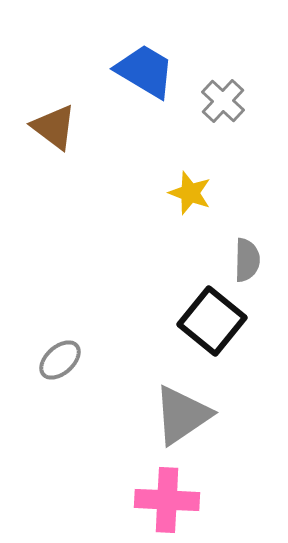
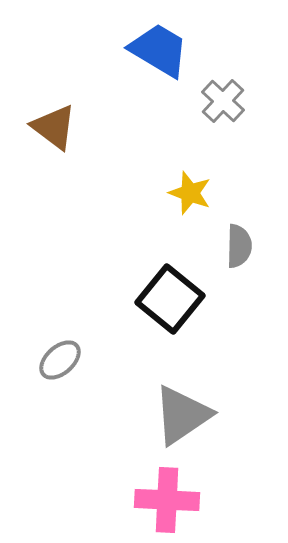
blue trapezoid: moved 14 px right, 21 px up
gray semicircle: moved 8 px left, 14 px up
black square: moved 42 px left, 22 px up
